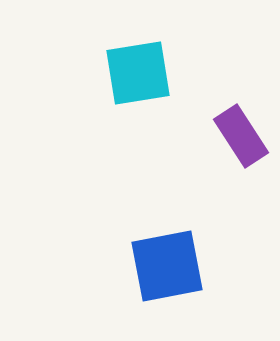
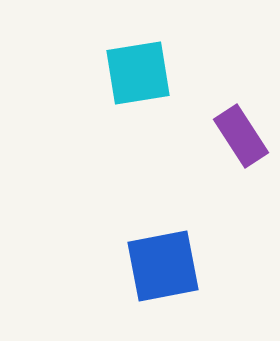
blue square: moved 4 px left
